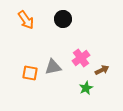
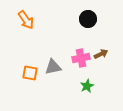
black circle: moved 25 px right
pink cross: rotated 24 degrees clockwise
brown arrow: moved 1 px left, 16 px up
green star: moved 1 px right, 2 px up
